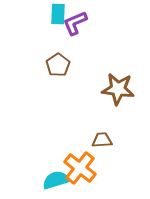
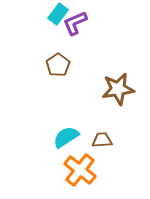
cyan rectangle: rotated 35 degrees clockwise
brown star: rotated 16 degrees counterclockwise
orange cross: moved 2 px down
cyan semicircle: moved 10 px right, 43 px up; rotated 16 degrees counterclockwise
